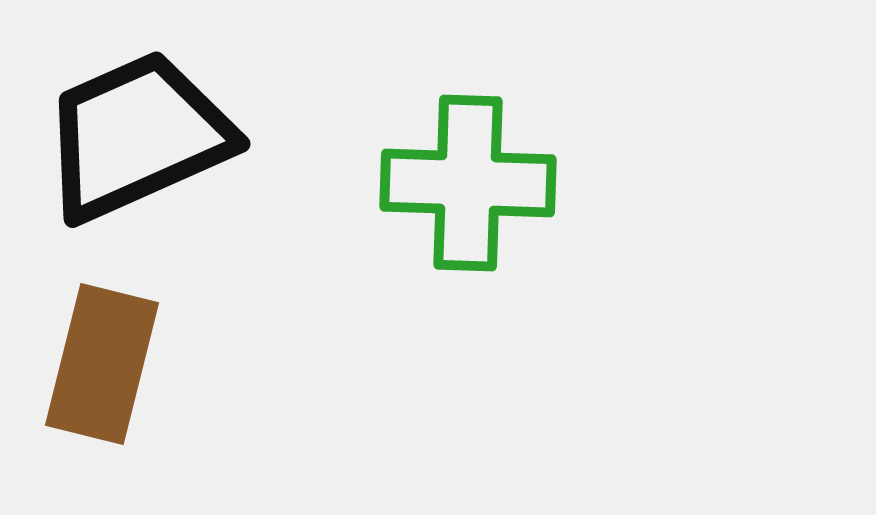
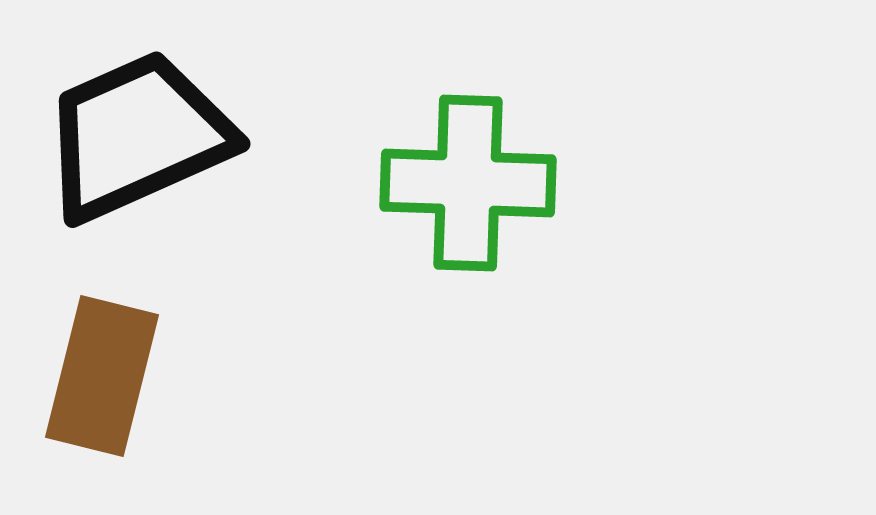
brown rectangle: moved 12 px down
